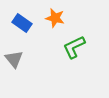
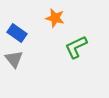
blue rectangle: moved 5 px left, 10 px down
green L-shape: moved 2 px right
